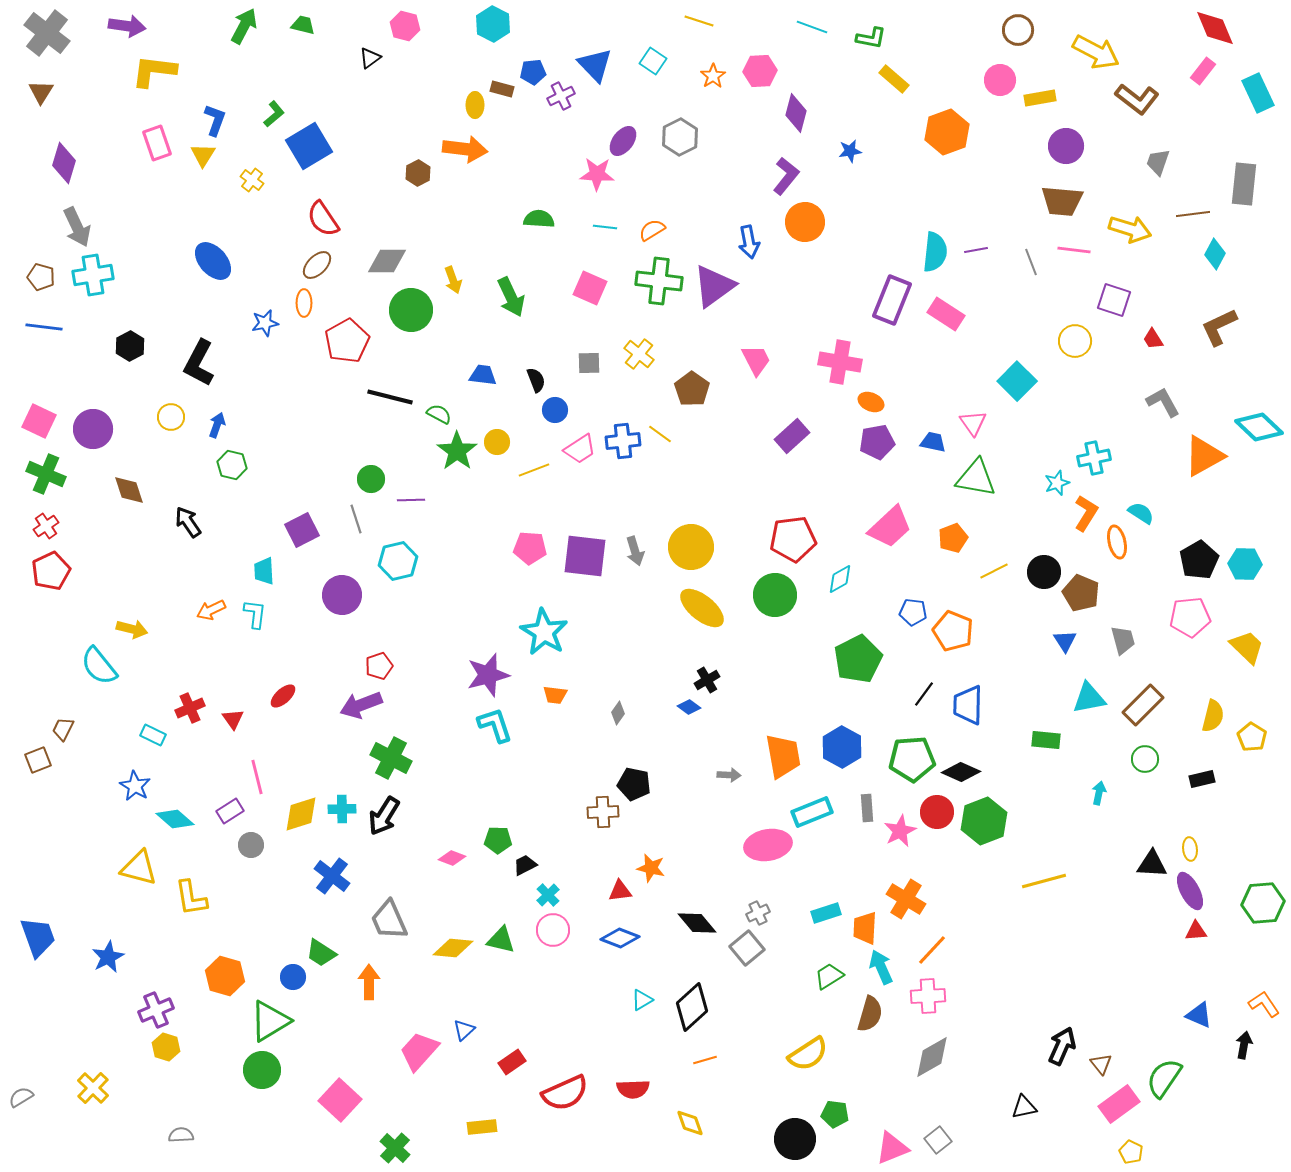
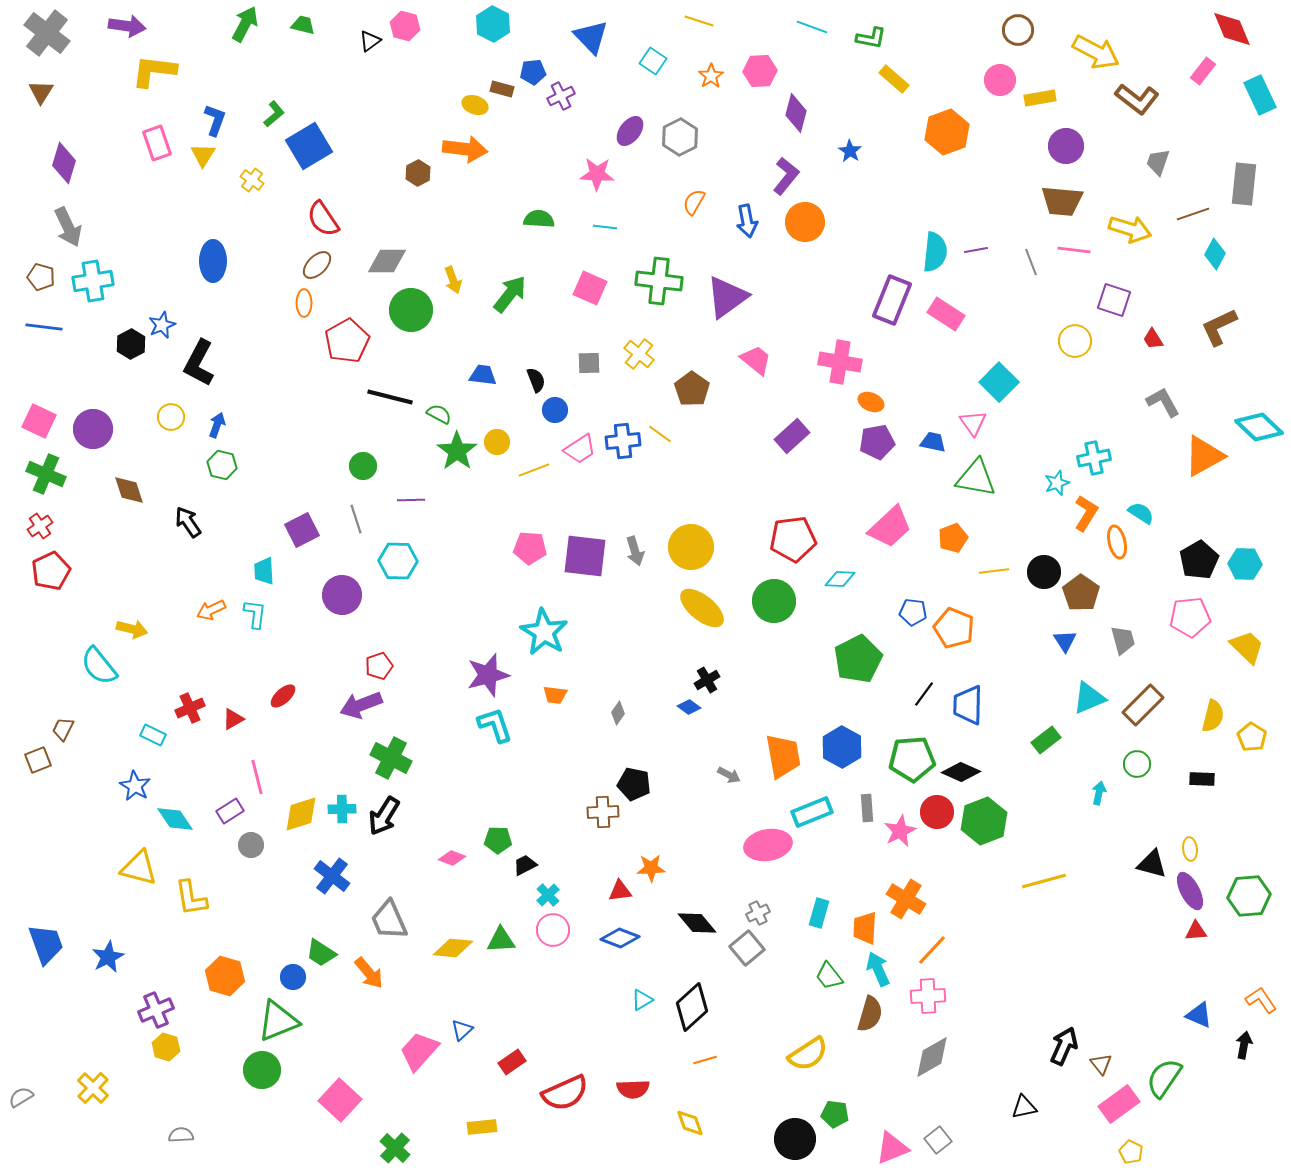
green arrow at (244, 26): moved 1 px right, 2 px up
red diamond at (1215, 28): moved 17 px right, 1 px down
black triangle at (370, 58): moved 17 px up
blue triangle at (595, 65): moved 4 px left, 28 px up
orange star at (713, 76): moved 2 px left
cyan rectangle at (1258, 93): moved 2 px right, 2 px down
yellow ellipse at (475, 105): rotated 70 degrees counterclockwise
purple ellipse at (623, 141): moved 7 px right, 10 px up
blue star at (850, 151): rotated 30 degrees counterclockwise
brown line at (1193, 214): rotated 12 degrees counterclockwise
gray arrow at (77, 227): moved 9 px left
orange semicircle at (652, 230): moved 42 px right, 28 px up; rotated 28 degrees counterclockwise
blue arrow at (749, 242): moved 2 px left, 21 px up
blue ellipse at (213, 261): rotated 42 degrees clockwise
cyan cross at (93, 275): moved 6 px down
purple triangle at (714, 286): moved 13 px right, 11 px down
green arrow at (511, 297): moved 1 px left, 3 px up; rotated 117 degrees counterclockwise
blue star at (265, 323): moved 103 px left, 2 px down; rotated 12 degrees counterclockwise
black hexagon at (130, 346): moved 1 px right, 2 px up
pink trapezoid at (756, 360): rotated 24 degrees counterclockwise
cyan square at (1017, 381): moved 18 px left, 1 px down
green hexagon at (232, 465): moved 10 px left
green circle at (371, 479): moved 8 px left, 13 px up
red cross at (46, 526): moved 6 px left
cyan hexagon at (398, 561): rotated 15 degrees clockwise
yellow line at (994, 571): rotated 20 degrees clockwise
cyan diamond at (840, 579): rotated 32 degrees clockwise
brown pentagon at (1081, 593): rotated 12 degrees clockwise
green circle at (775, 595): moved 1 px left, 6 px down
orange pentagon at (953, 631): moved 1 px right, 3 px up
cyan triangle at (1089, 698): rotated 12 degrees counterclockwise
red triangle at (233, 719): rotated 35 degrees clockwise
green rectangle at (1046, 740): rotated 44 degrees counterclockwise
green circle at (1145, 759): moved 8 px left, 5 px down
gray arrow at (729, 775): rotated 25 degrees clockwise
black rectangle at (1202, 779): rotated 15 degrees clockwise
cyan diamond at (175, 819): rotated 15 degrees clockwise
black triangle at (1152, 864): rotated 12 degrees clockwise
orange star at (651, 868): rotated 16 degrees counterclockwise
green hexagon at (1263, 903): moved 14 px left, 7 px up
cyan rectangle at (826, 913): moved 7 px left; rotated 56 degrees counterclockwise
blue trapezoid at (38, 937): moved 8 px right, 7 px down
green triangle at (501, 940): rotated 16 degrees counterclockwise
cyan arrow at (881, 967): moved 3 px left, 2 px down
green trapezoid at (829, 976): rotated 96 degrees counterclockwise
orange arrow at (369, 982): moved 9 px up; rotated 140 degrees clockwise
orange L-shape at (1264, 1004): moved 3 px left, 4 px up
green triangle at (270, 1021): moved 8 px right; rotated 9 degrees clockwise
blue triangle at (464, 1030): moved 2 px left
black arrow at (1062, 1046): moved 2 px right
